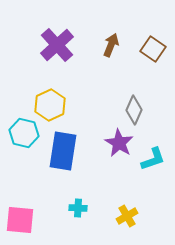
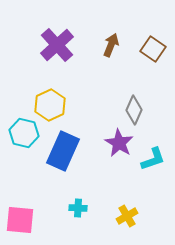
blue rectangle: rotated 15 degrees clockwise
